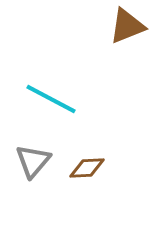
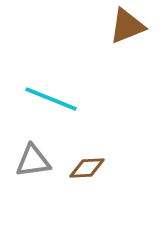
cyan line: rotated 6 degrees counterclockwise
gray triangle: rotated 42 degrees clockwise
